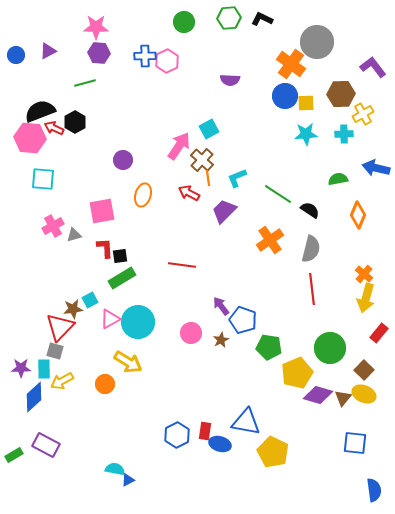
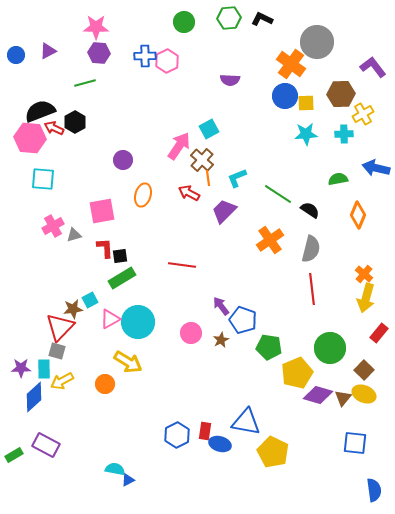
gray square at (55, 351): moved 2 px right
